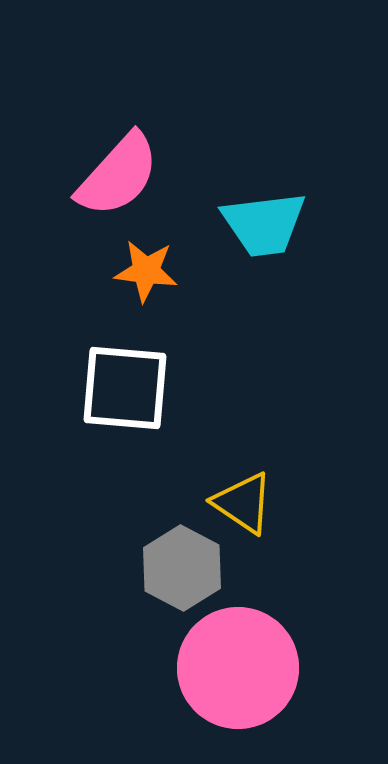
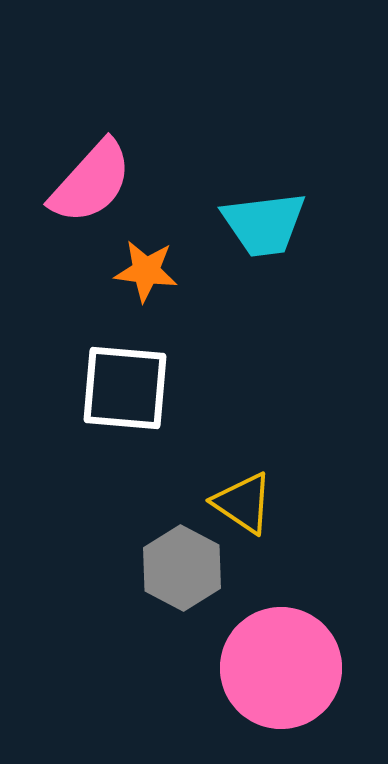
pink semicircle: moved 27 px left, 7 px down
pink circle: moved 43 px right
